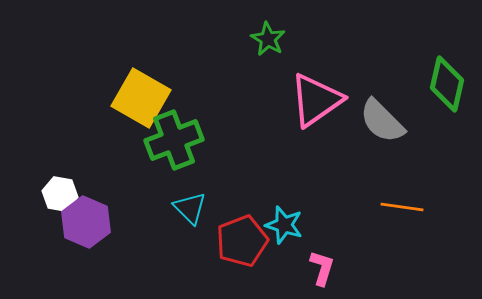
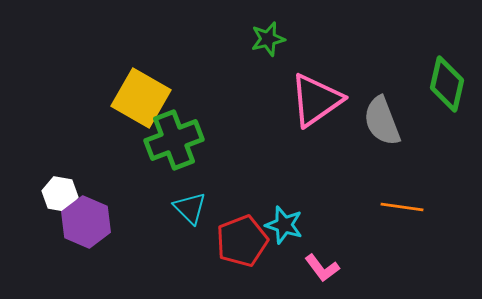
green star: rotated 28 degrees clockwise
gray semicircle: rotated 24 degrees clockwise
pink L-shape: rotated 126 degrees clockwise
